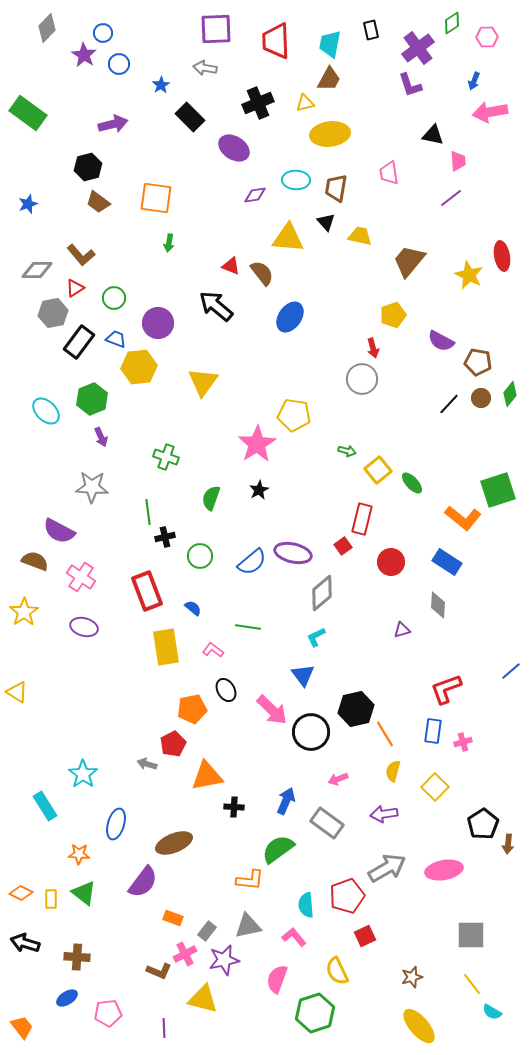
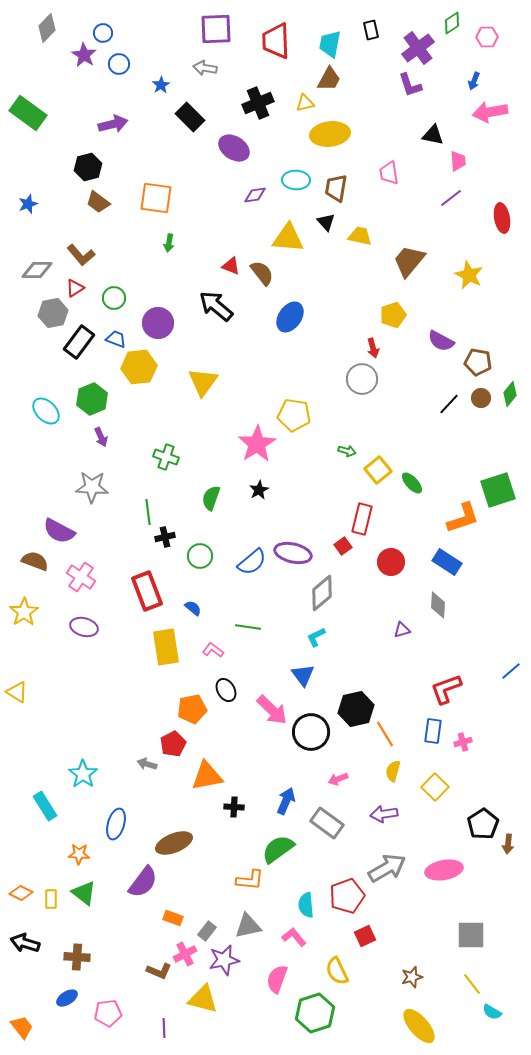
red ellipse at (502, 256): moved 38 px up
orange L-shape at (463, 518): rotated 57 degrees counterclockwise
